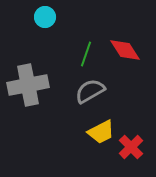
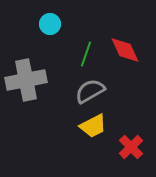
cyan circle: moved 5 px right, 7 px down
red diamond: rotated 8 degrees clockwise
gray cross: moved 2 px left, 5 px up
yellow trapezoid: moved 8 px left, 6 px up
